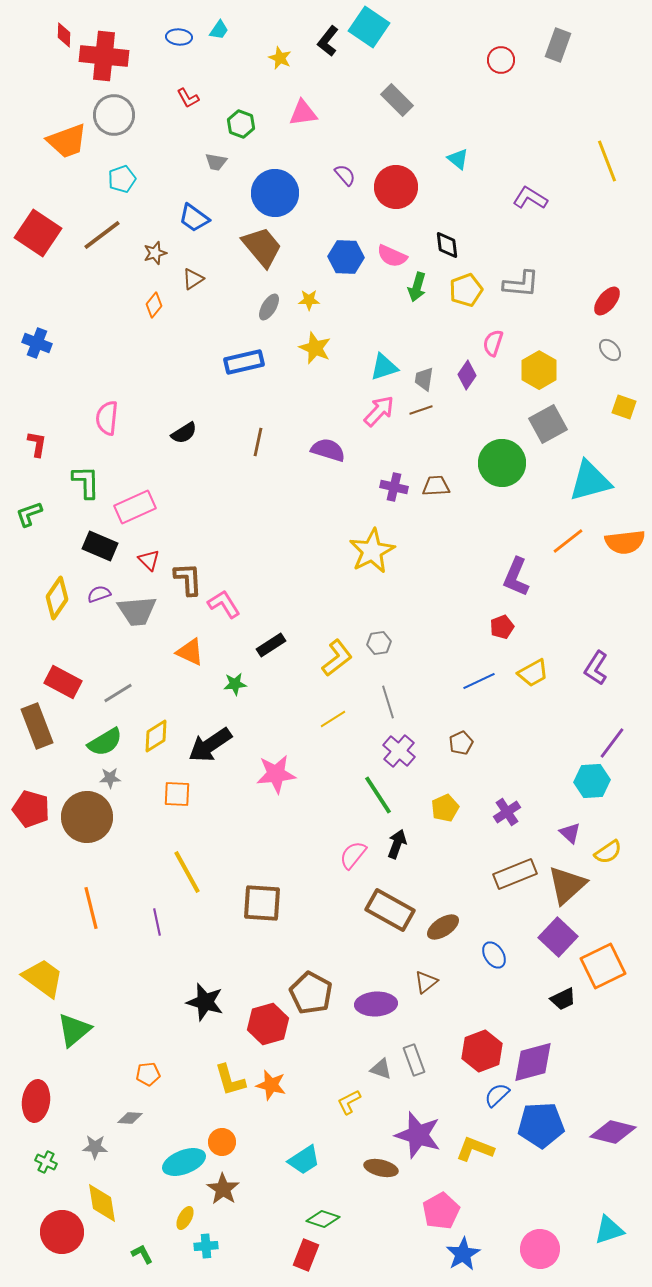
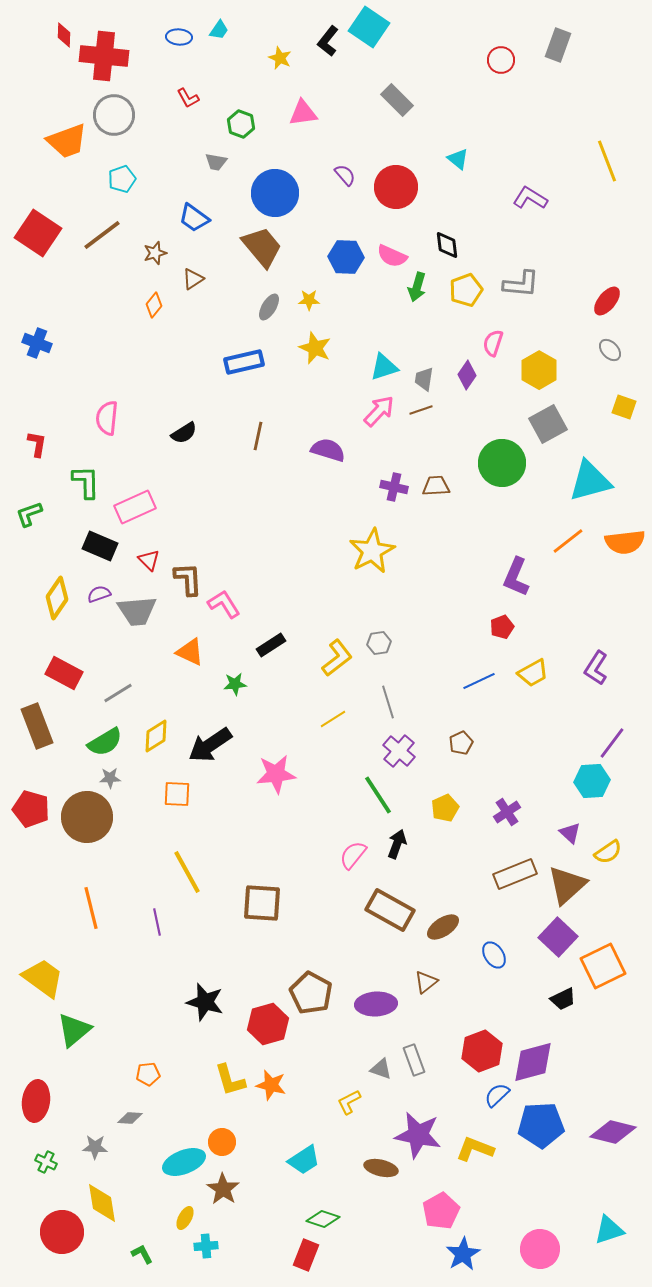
brown line at (258, 442): moved 6 px up
red rectangle at (63, 682): moved 1 px right, 9 px up
purple star at (418, 1135): rotated 6 degrees counterclockwise
